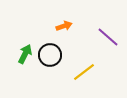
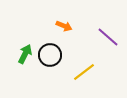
orange arrow: rotated 42 degrees clockwise
